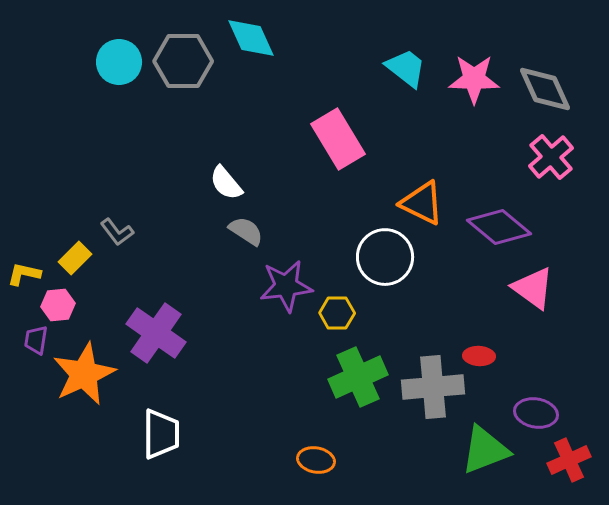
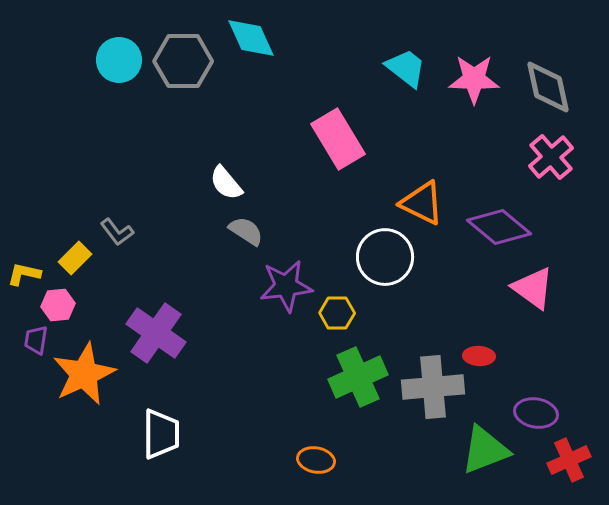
cyan circle: moved 2 px up
gray diamond: moved 3 px right, 2 px up; rotated 12 degrees clockwise
